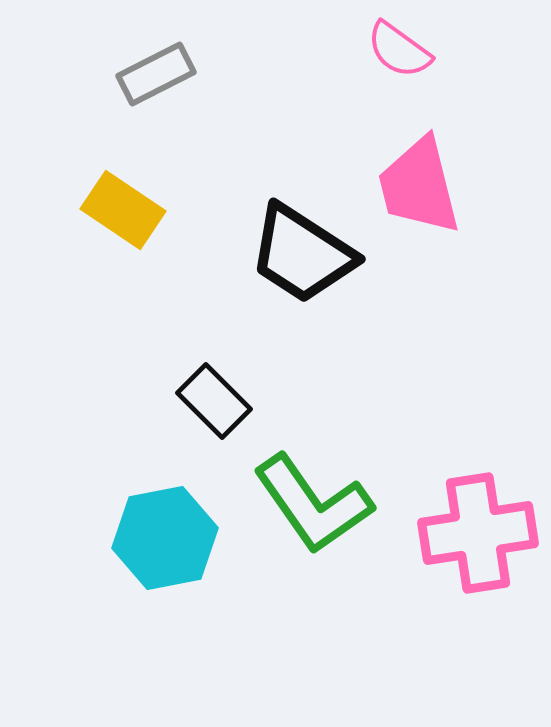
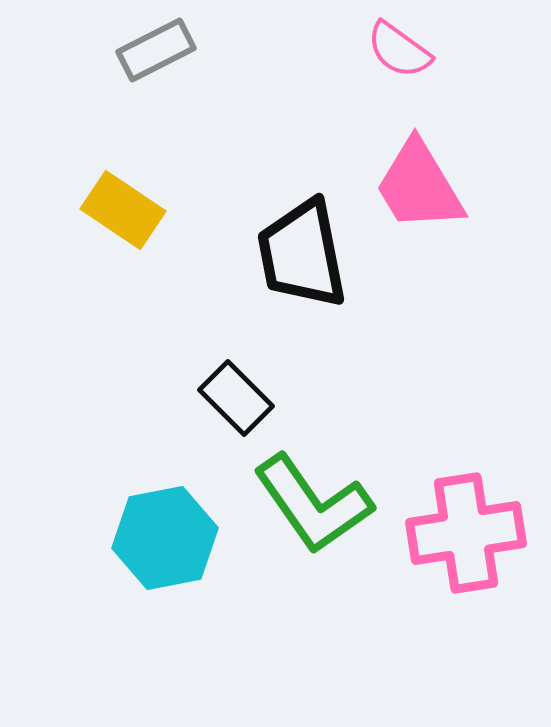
gray rectangle: moved 24 px up
pink trapezoid: rotated 17 degrees counterclockwise
black trapezoid: rotated 46 degrees clockwise
black rectangle: moved 22 px right, 3 px up
pink cross: moved 12 px left
